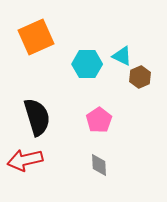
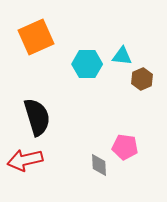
cyan triangle: rotated 20 degrees counterclockwise
brown hexagon: moved 2 px right, 2 px down
pink pentagon: moved 26 px right, 27 px down; rotated 30 degrees counterclockwise
